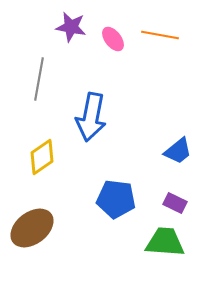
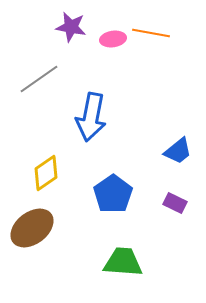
orange line: moved 9 px left, 2 px up
pink ellipse: rotated 60 degrees counterclockwise
gray line: rotated 45 degrees clockwise
yellow diamond: moved 4 px right, 16 px down
blue pentagon: moved 3 px left, 5 px up; rotated 30 degrees clockwise
green trapezoid: moved 42 px left, 20 px down
